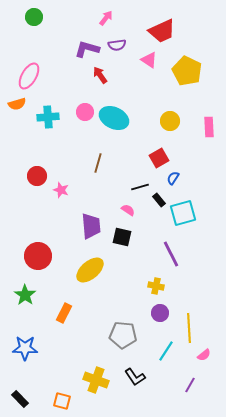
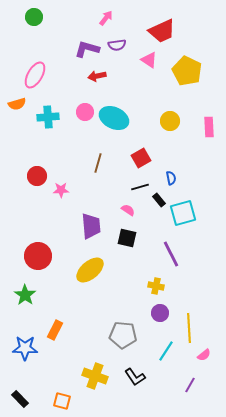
red arrow at (100, 75): moved 3 px left, 1 px down; rotated 66 degrees counterclockwise
pink ellipse at (29, 76): moved 6 px right, 1 px up
red square at (159, 158): moved 18 px left
blue semicircle at (173, 178): moved 2 px left; rotated 136 degrees clockwise
pink star at (61, 190): rotated 21 degrees counterclockwise
black square at (122, 237): moved 5 px right, 1 px down
orange rectangle at (64, 313): moved 9 px left, 17 px down
yellow cross at (96, 380): moved 1 px left, 4 px up
